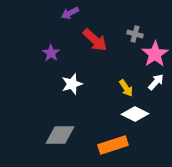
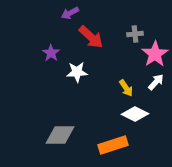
gray cross: rotated 21 degrees counterclockwise
red arrow: moved 4 px left, 3 px up
white star: moved 5 px right, 12 px up; rotated 15 degrees clockwise
